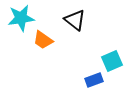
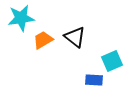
black triangle: moved 17 px down
orange trapezoid: rotated 115 degrees clockwise
blue rectangle: rotated 24 degrees clockwise
